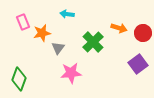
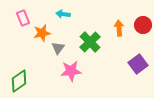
cyan arrow: moved 4 px left
pink rectangle: moved 4 px up
orange arrow: rotated 112 degrees counterclockwise
red circle: moved 8 px up
green cross: moved 3 px left
pink star: moved 2 px up
green diamond: moved 2 px down; rotated 35 degrees clockwise
